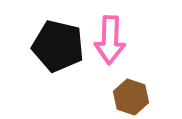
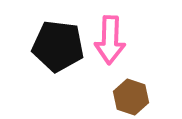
black pentagon: rotated 6 degrees counterclockwise
